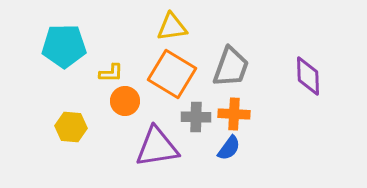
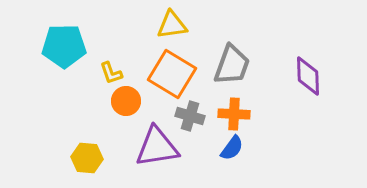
yellow triangle: moved 2 px up
gray trapezoid: moved 1 px right, 2 px up
yellow L-shape: rotated 70 degrees clockwise
orange circle: moved 1 px right
gray cross: moved 6 px left, 1 px up; rotated 16 degrees clockwise
yellow hexagon: moved 16 px right, 31 px down
blue semicircle: moved 3 px right
